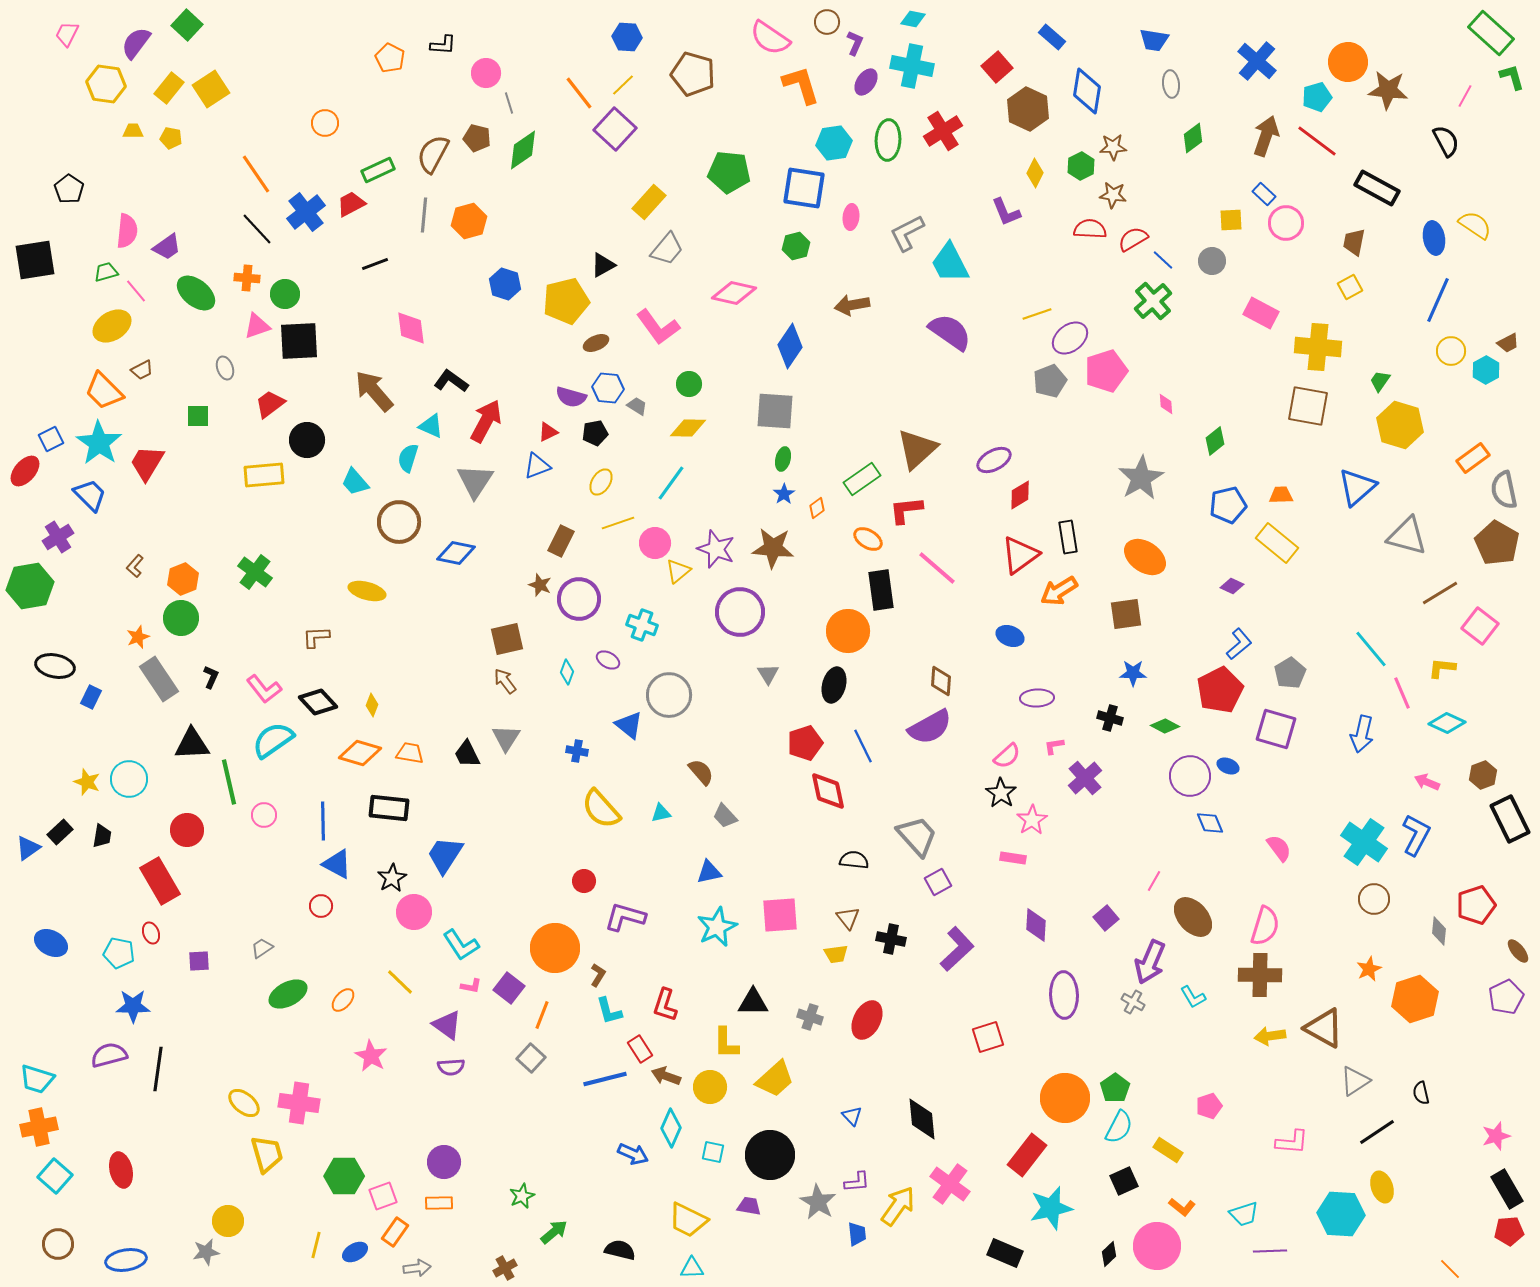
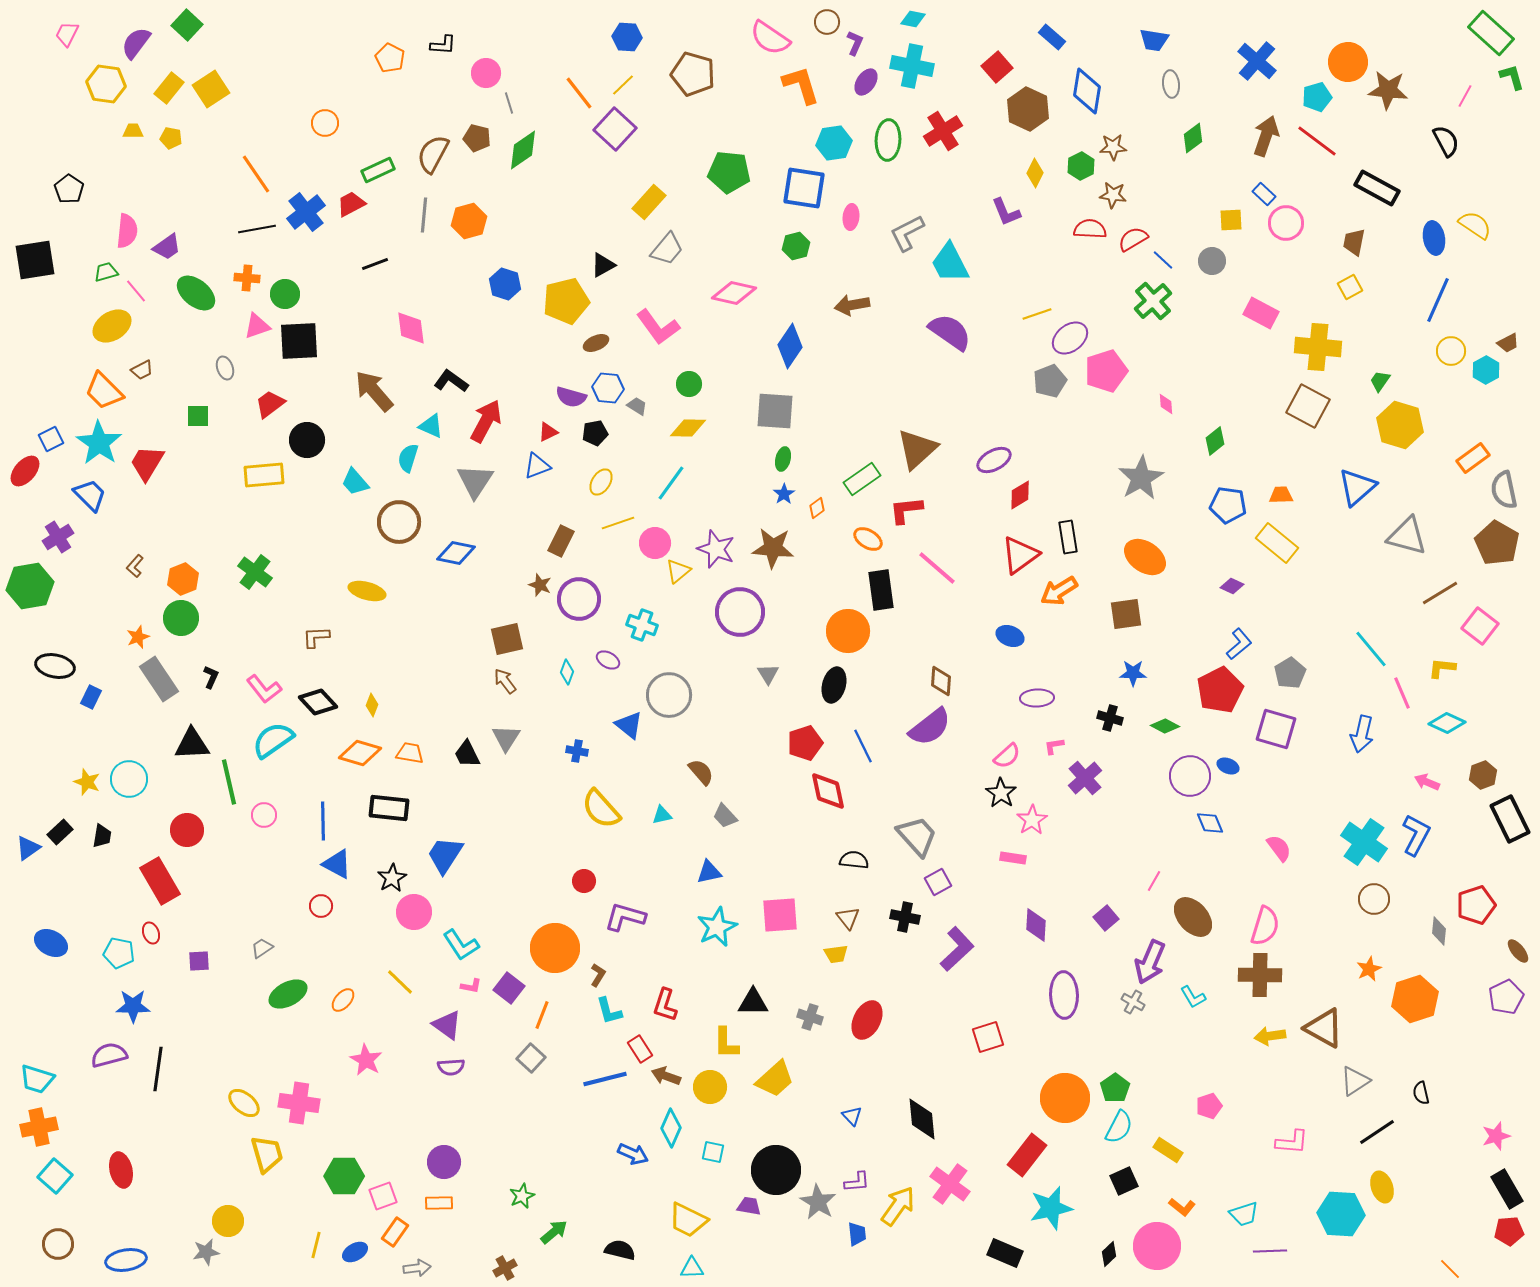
black line at (257, 229): rotated 57 degrees counterclockwise
brown square at (1308, 406): rotated 18 degrees clockwise
blue pentagon at (1228, 505): rotated 21 degrees clockwise
purple semicircle at (930, 727): rotated 9 degrees counterclockwise
cyan triangle at (661, 813): moved 1 px right, 2 px down
black cross at (891, 939): moved 14 px right, 22 px up
pink star at (371, 1056): moved 5 px left, 4 px down
black circle at (770, 1155): moved 6 px right, 15 px down
